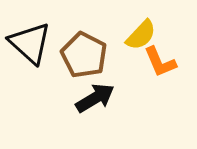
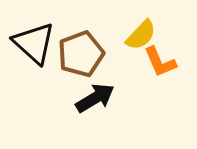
black triangle: moved 4 px right
brown pentagon: moved 3 px left, 1 px up; rotated 24 degrees clockwise
